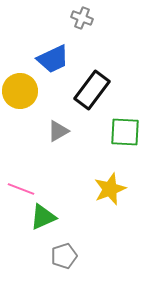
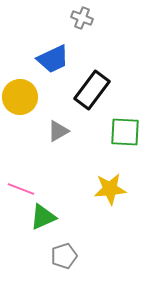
yellow circle: moved 6 px down
yellow star: rotated 16 degrees clockwise
